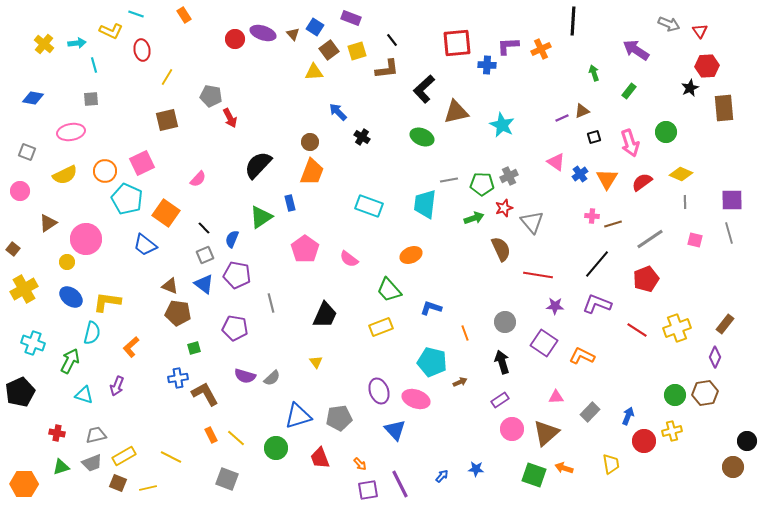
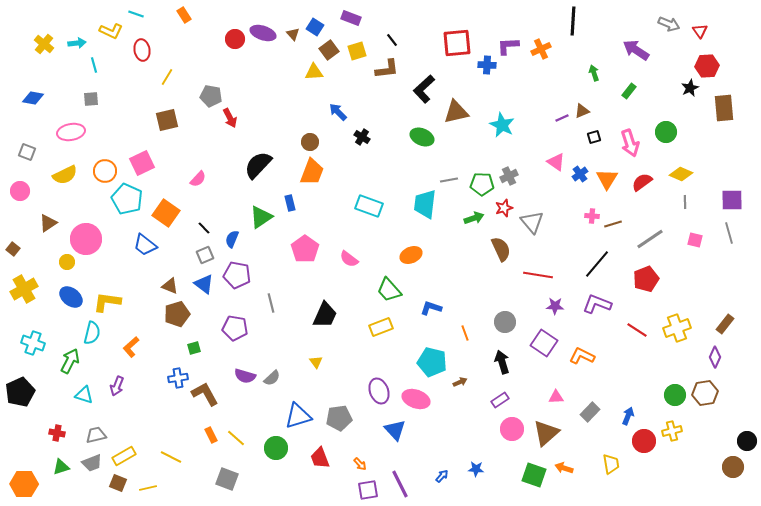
brown pentagon at (178, 313): moved 1 px left, 1 px down; rotated 25 degrees counterclockwise
